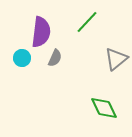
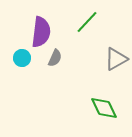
gray triangle: rotated 10 degrees clockwise
